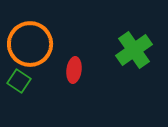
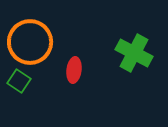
orange circle: moved 2 px up
green cross: moved 3 px down; rotated 27 degrees counterclockwise
